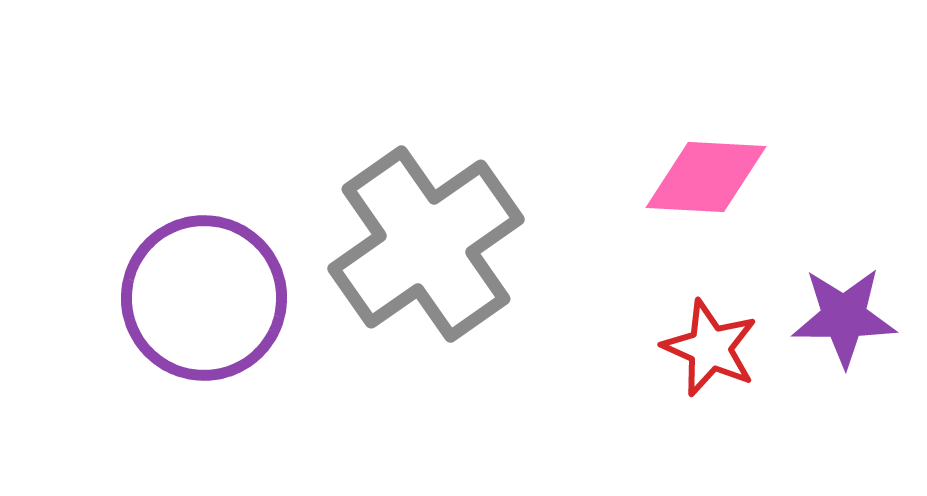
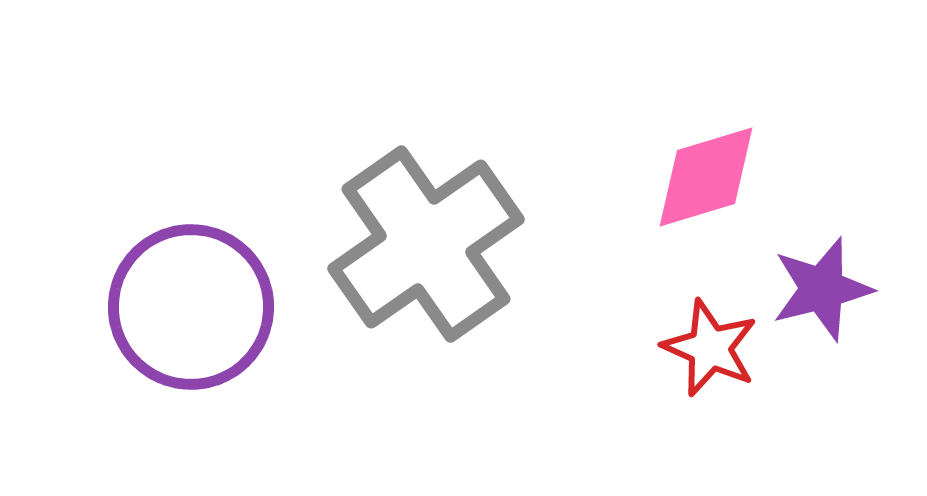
pink diamond: rotated 20 degrees counterclockwise
purple circle: moved 13 px left, 9 px down
purple star: moved 22 px left, 28 px up; rotated 14 degrees counterclockwise
